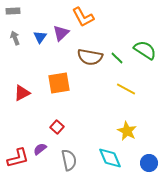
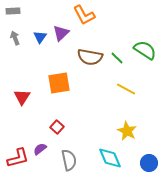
orange L-shape: moved 1 px right, 2 px up
red triangle: moved 4 px down; rotated 30 degrees counterclockwise
